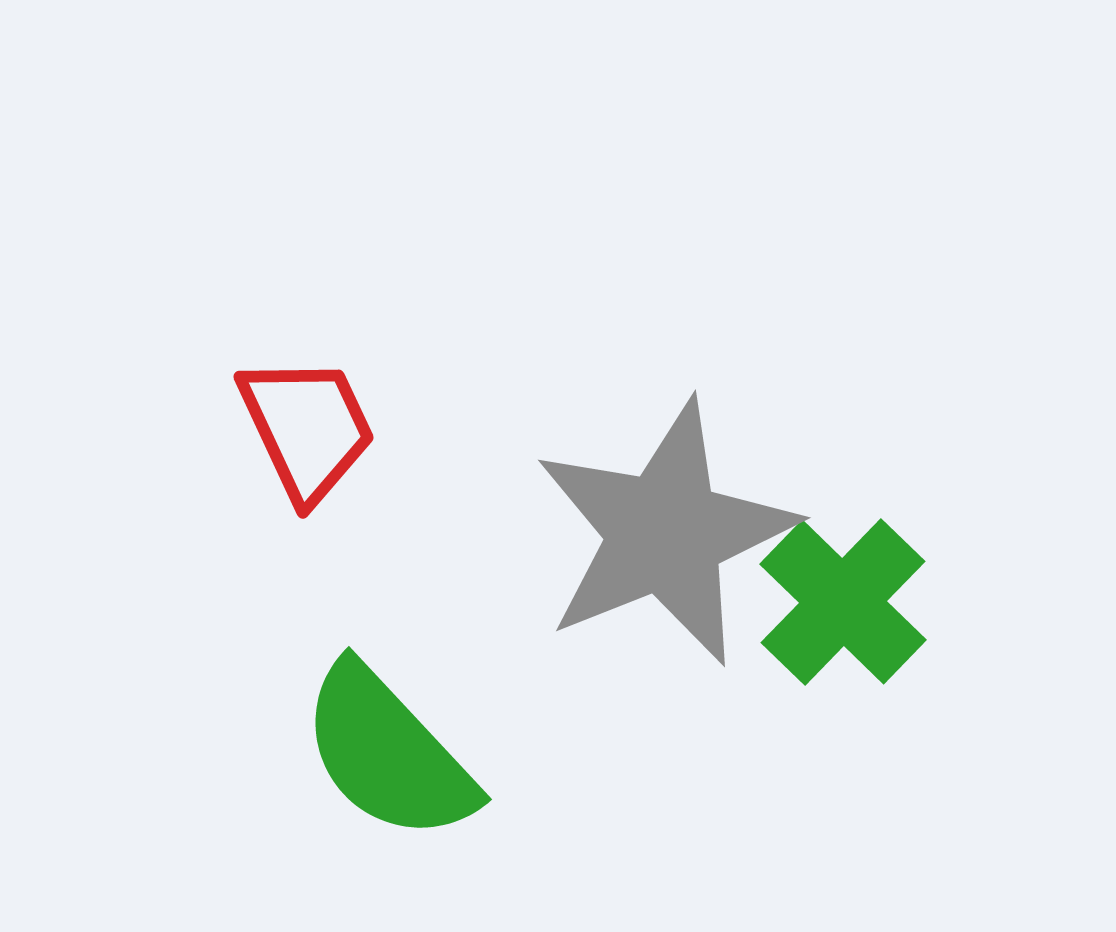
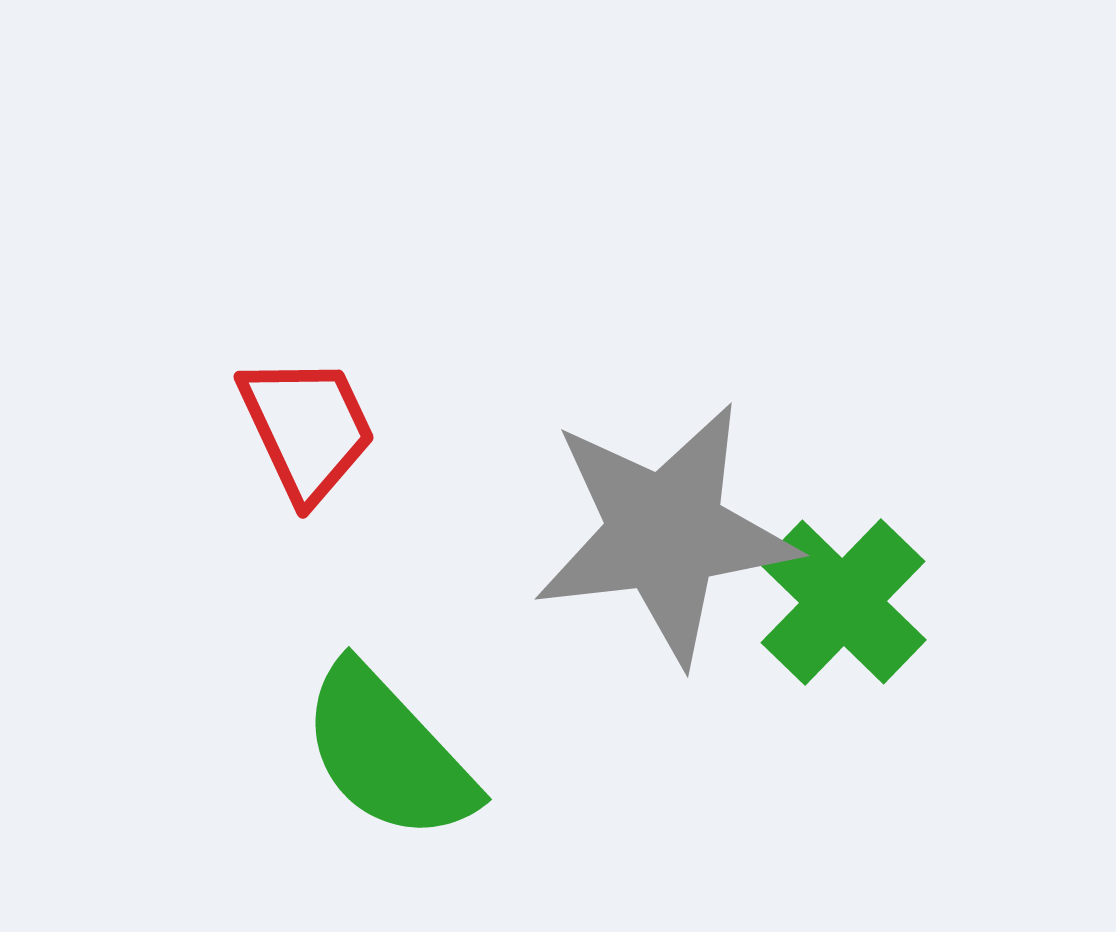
gray star: rotated 15 degrees clockwise
